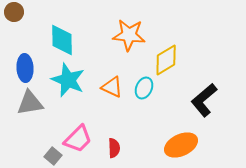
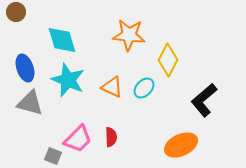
brown circle: moved 2 px right
cyan diamond: rotated 16 degrees counterclockwise
yellow diamond: moved 2 px right; rotated 32 degrees counterclockwise
blue ellipse: rotated 16 degrees counterclockwise
cyan ellipse: rotated 20 degrees clockwise
gray triangle: rotated 24 degrees clockwise
red semicircle: moved 3 px left, 11 px up
gray square: rotated 18 degrees counterclockwise
